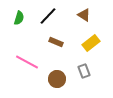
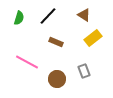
yellow rectangle: moved 2 px right, 5 px up
